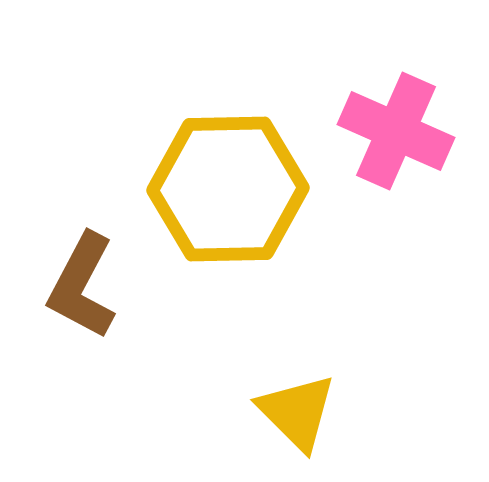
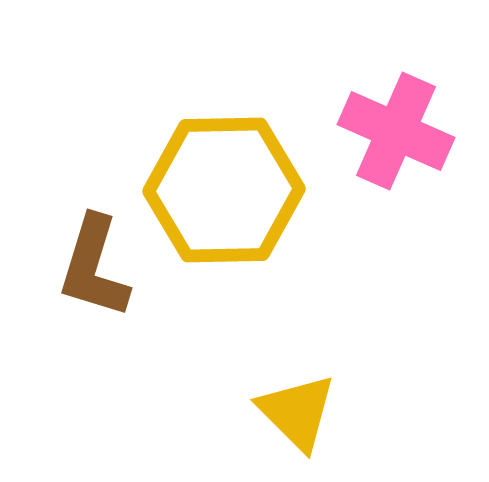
yellow hexagon: moved 4 px left, 1 px down
brown L-shape: moved 12 px right, 19 px up; rotated 11 degrees counterclockwise
